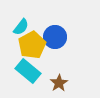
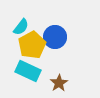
cyan rectangle: rotated 15 degrees counterclockwise
